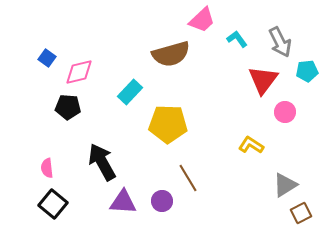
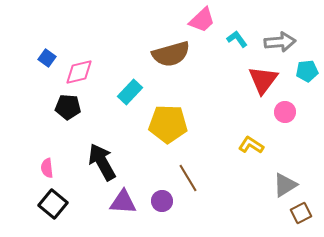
gray arrow: rotated 68 degrees counterclockwise
